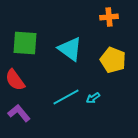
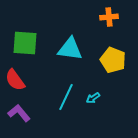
cyan triangle: rotated 28 degrees counterclockwise
cyan line: rotated 36 degrees counterclockwise
